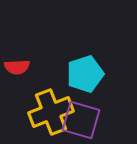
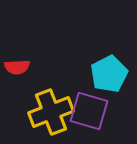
cyan pentagon: moved 24 px right; rotated 9 degrees counterclockwise
purple square: moved 8 px right, 9 px up
